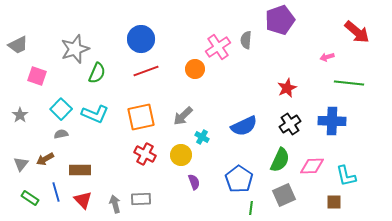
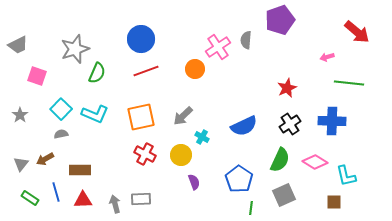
pink diamond at (312, 166): moved 3 px right, 4 px up; rotated 35 degrees clockwise
red triangle at (83, 200): rotated 48 degrees counterclockwise
